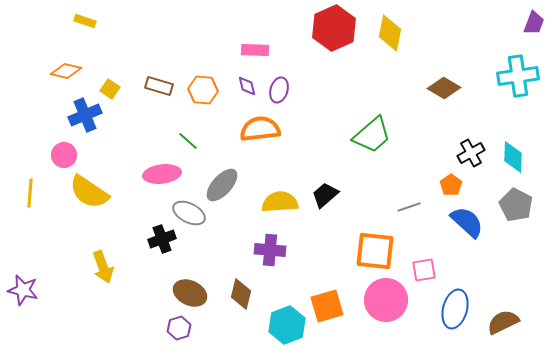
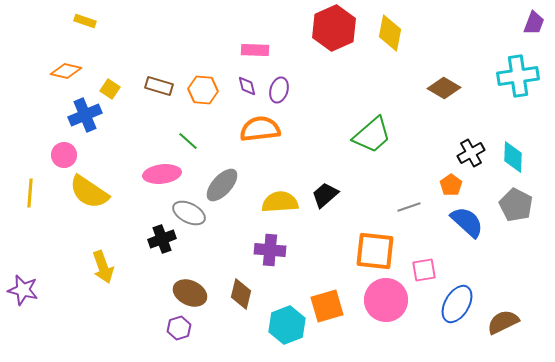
blue ellipse at (455, 309): moved 2 px right, 5 px up; rotated 15 degrees clockwise
